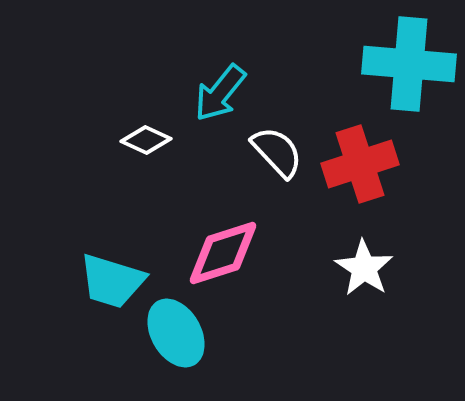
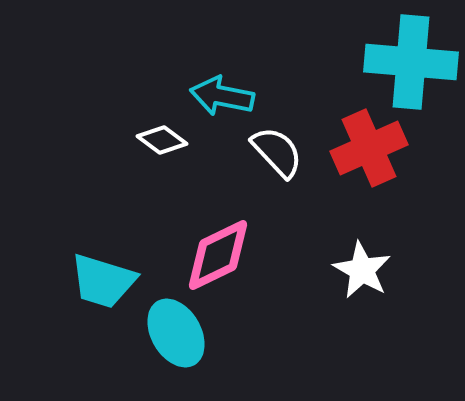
cyan cross: moved 2 px right, 2 px up
cyan arrow: moved 2 px right, 3 px down; rotated 62 degrees clockwise
white diamond: moved 16 px right; rotated 12 degrees clockwise
red cross: moved 9 px right, 16 px up; rotated 6 degrees counterclockwise
pink diamond: moved 5 px left, 2 px down; rotated 8 degrees counterclockwise
white star: moved 2 px left, 2 px down; rotated 4 degrees counterclockwise
cyan trapezoid: moved 9 px left
